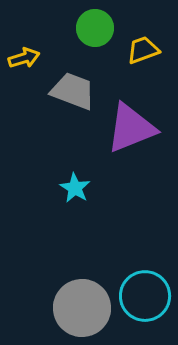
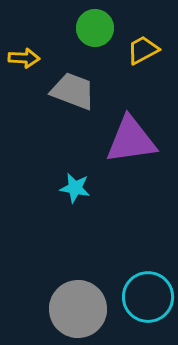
yellow trapezoid: rotated 8 degrees counterclockwise
yellow arrow: rotated 20 degrees clockwise
purple triangle: moved 12 px down; rotated 14 degrees clockwise
cyan star: rotated 20 degrees counterclockwise
cyan circle: moved 3 px right, 1 px down
gray circle: moved 4 px left, 1 px down
